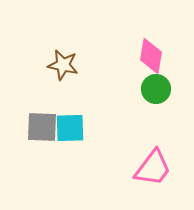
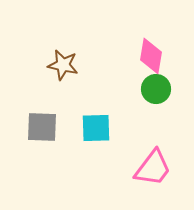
cyan square: moved 26 px right
